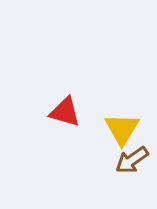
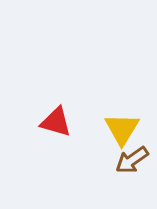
red triangle: moved 9 px left, 10 px down
